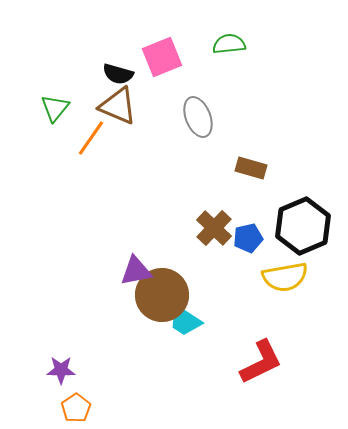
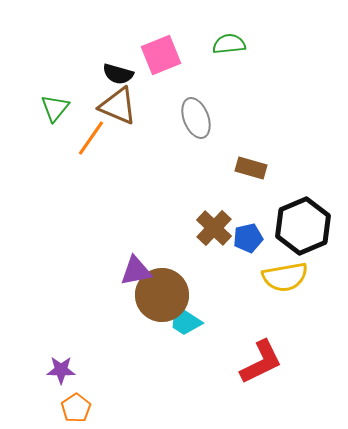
pink square: moved 1 px left, 2 px up
gray ellipse: moved 2 px left, 1 px down
